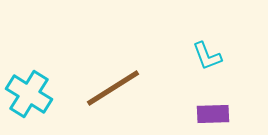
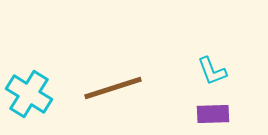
cyan L-shape: moved 5 px right, 15 px down
brown line: rotated 14 degrees clockwise
